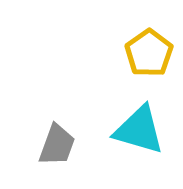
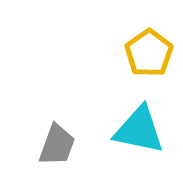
cyan triangle: rotated 4 degrees counterclockwise
